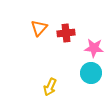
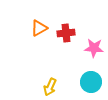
orange triangle: rotated 18 degrees clockwise
cyan circle: moved 9 px down
